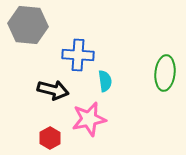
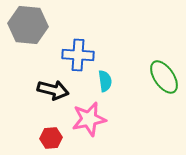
green ellipse: moved 1 px left, 4 px down; rotated 40 degrees counterclockwise
red hexagon: moved 1 px right; rotated 25 degrees clockwise
